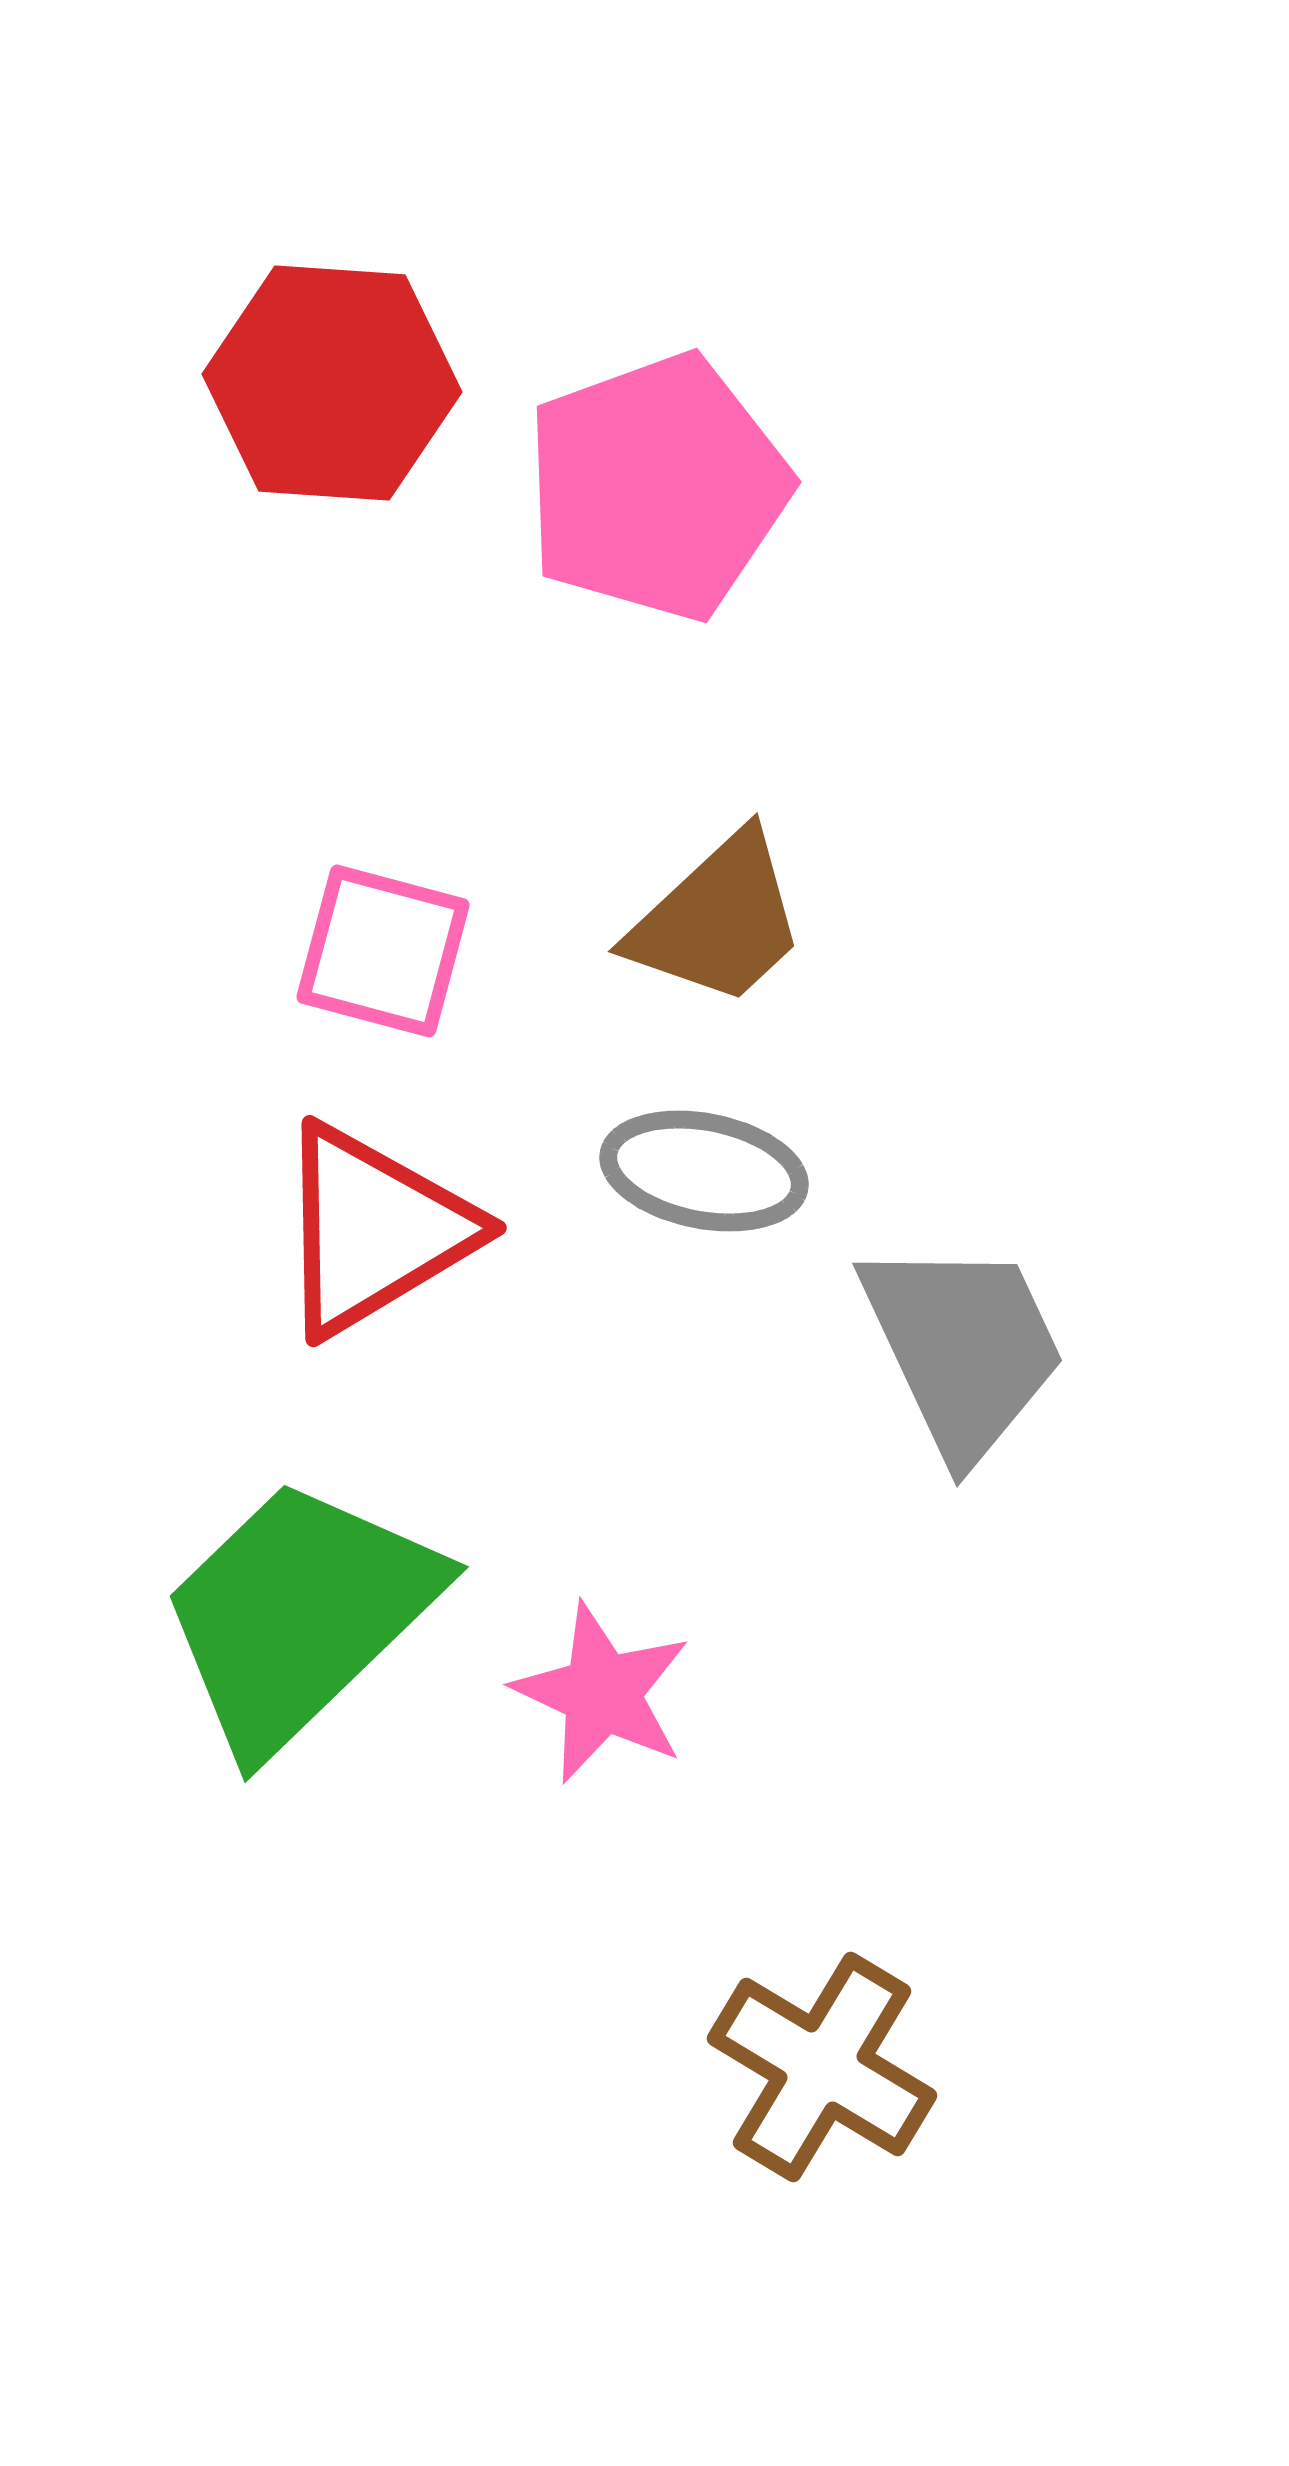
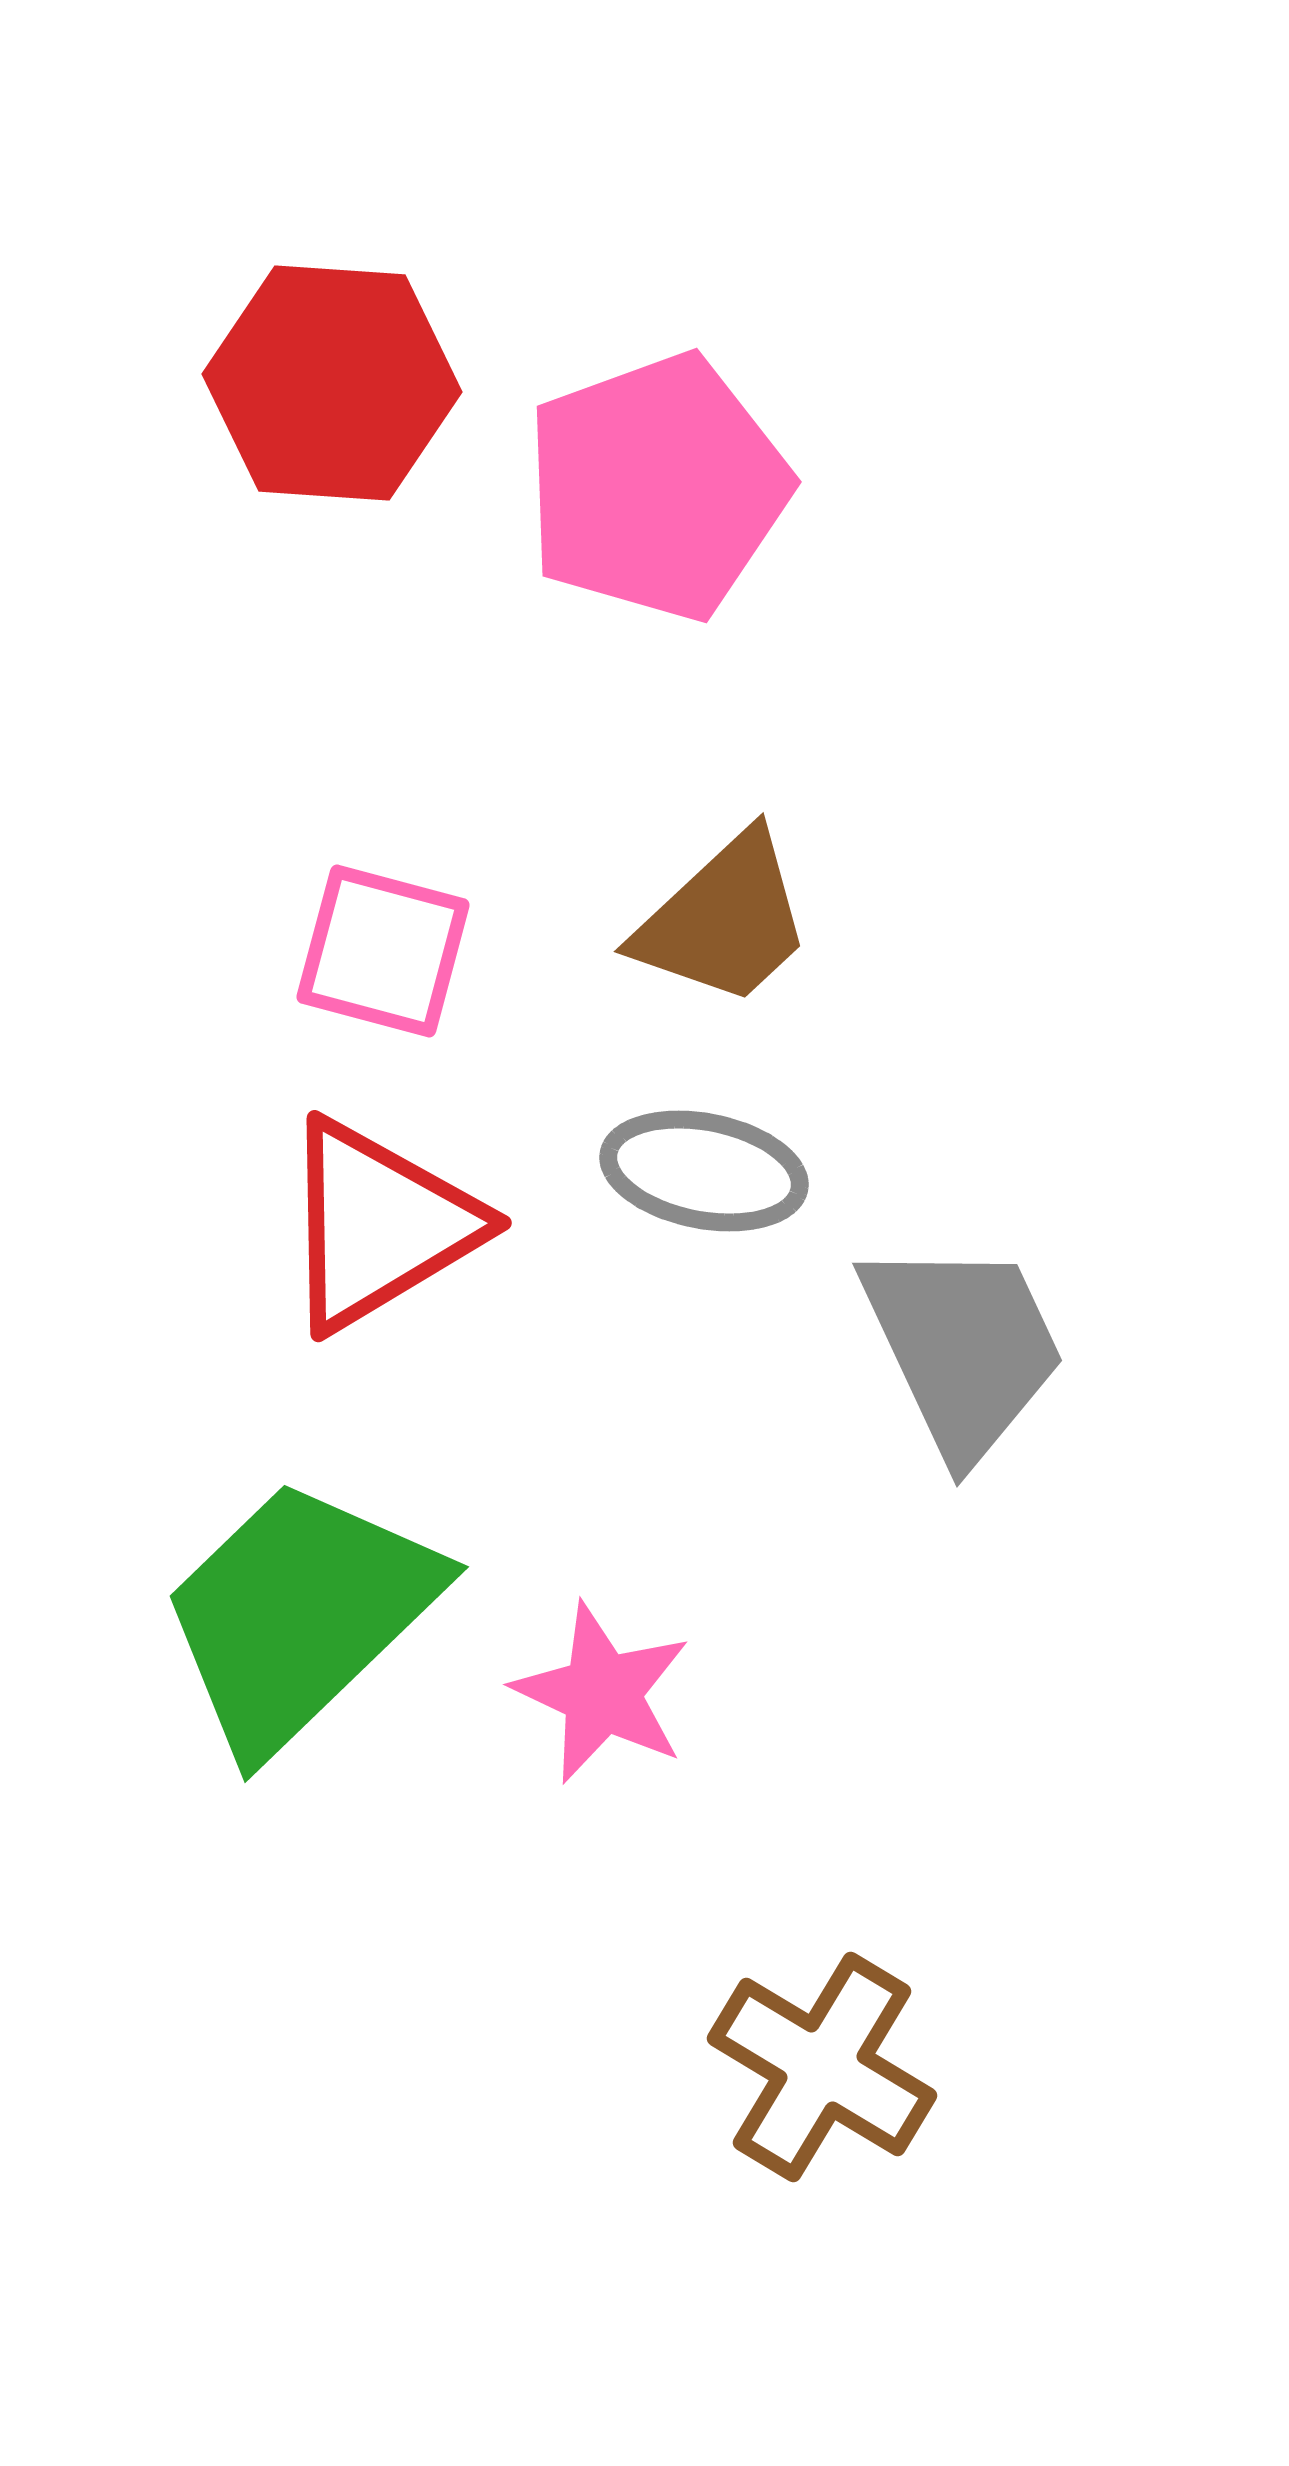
brown trapezoid: moved 6 px right
red triangle: moved 5 px right, 5 px up
